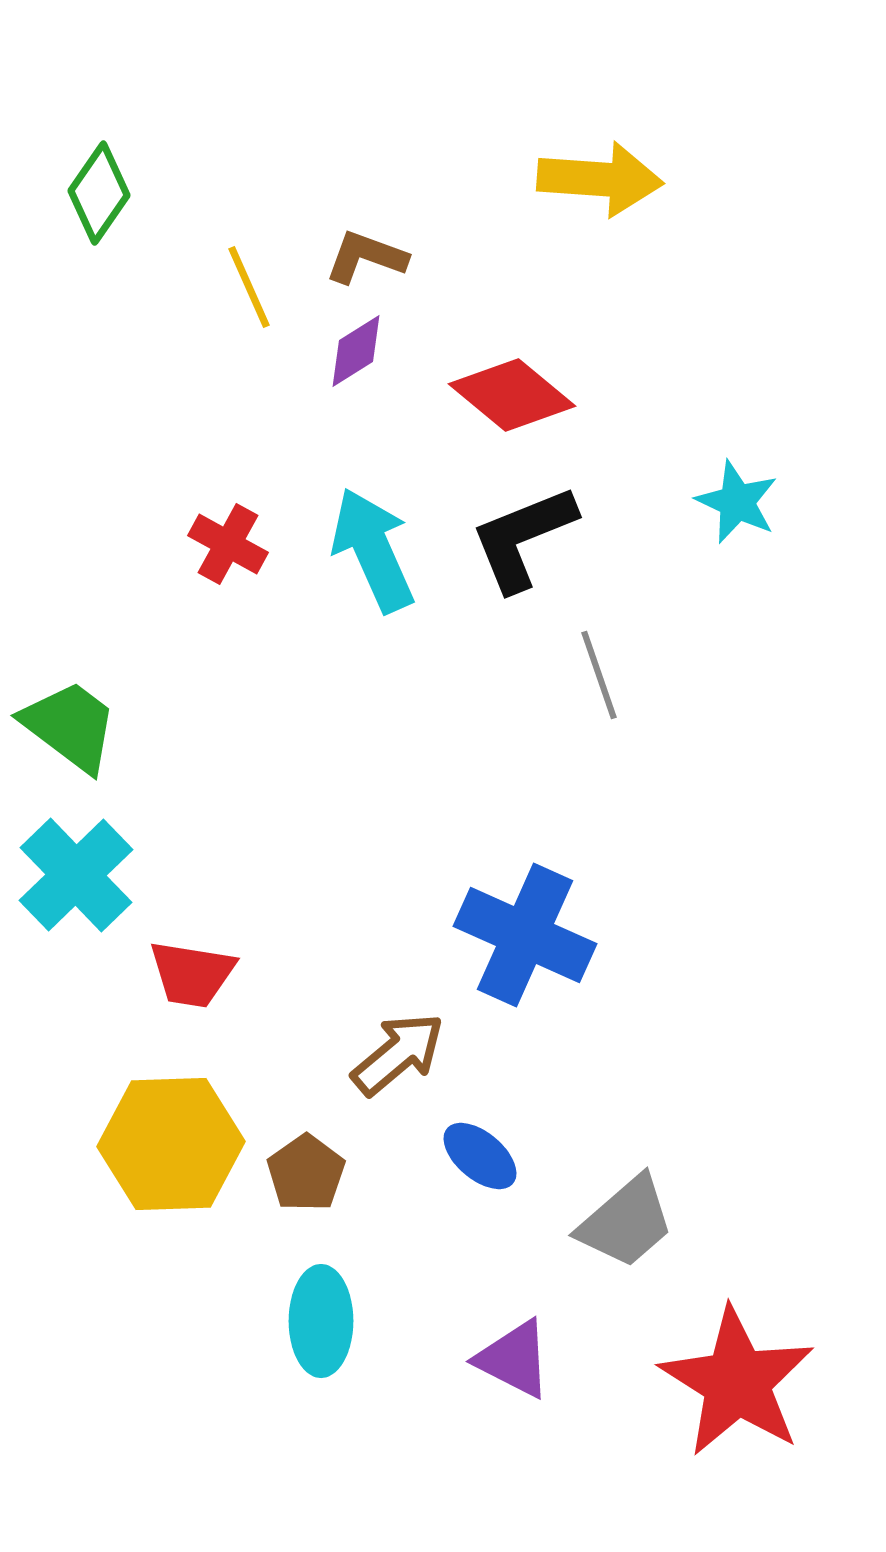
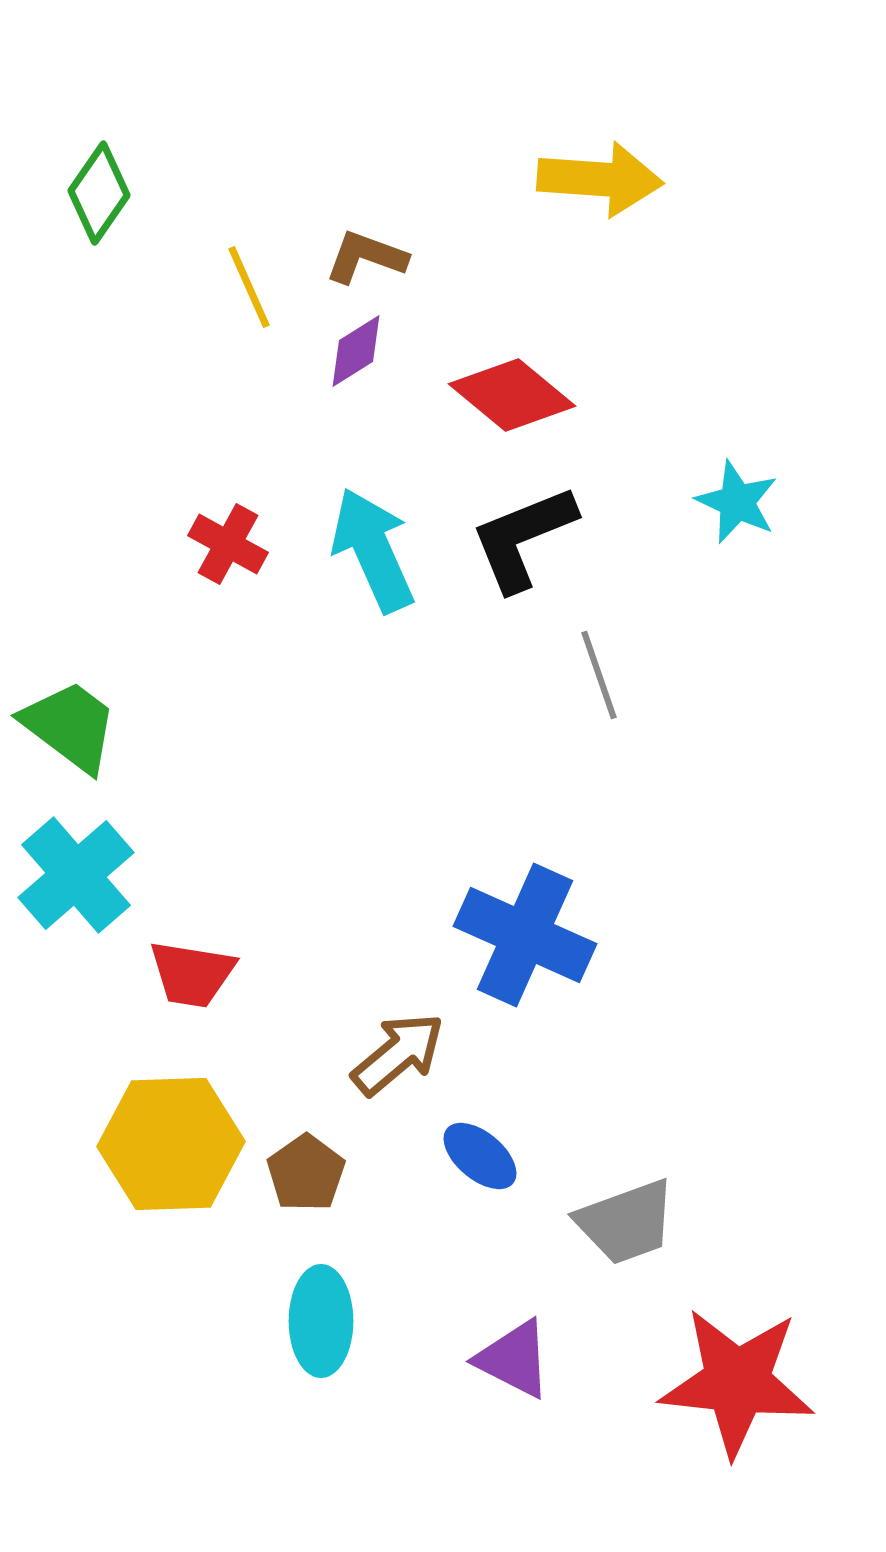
cyan cross: rotated 3 degrees clockwise
gray trapezoid: rotated 21 degrees clockwise
red star: rotated 26 degrees counterclockwise
